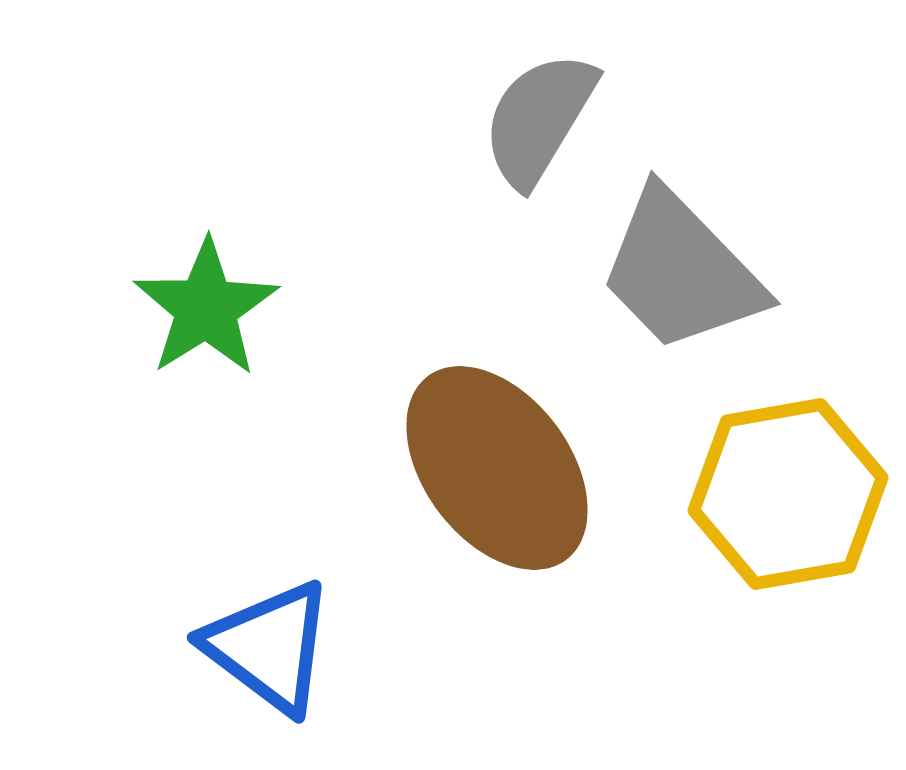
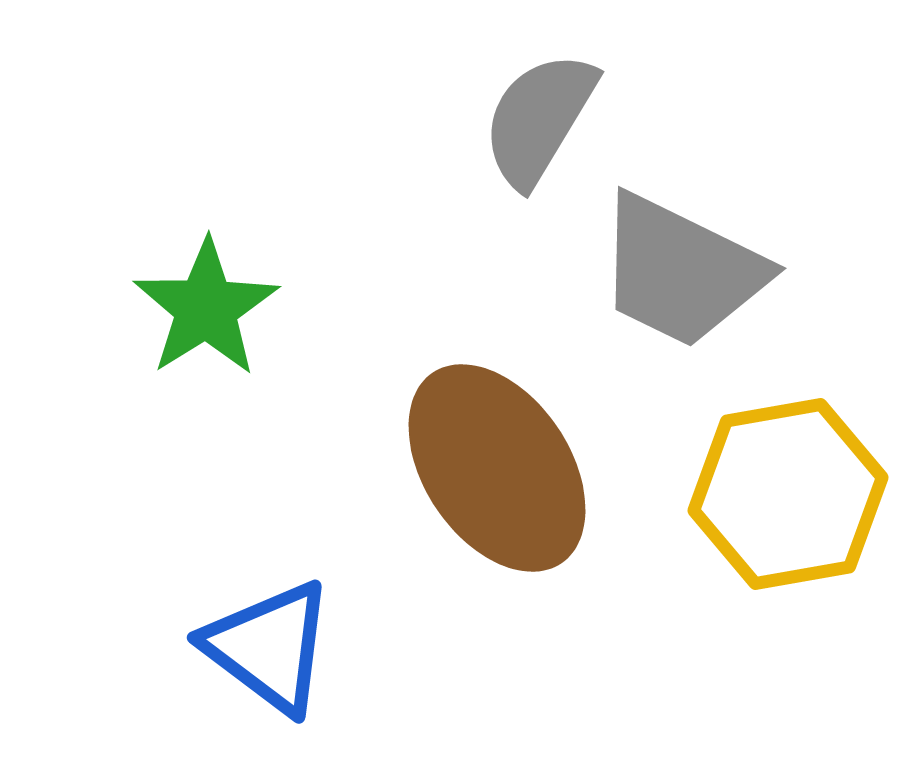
gray trapezoid: rotated 20 degrees counterclockwise
brown ellipse: rotated 3 degrees clockwise
